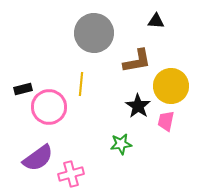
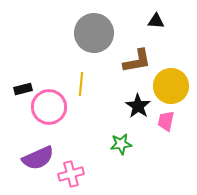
purple semicircle: rotated 12 degrees clockwise
